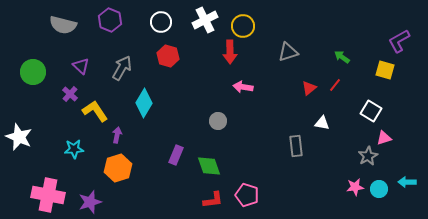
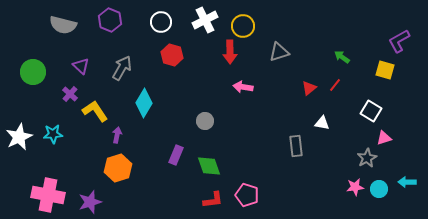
gray triangle: moved 9 px left
red hexagon: moved 4 px right, 1 px up
gray circle: moved 13 px left
white star: rotated 24 degrees clockwise
cyan star: moved 21 px left, 15 px up
gray star: moved 1 px left, 2 px down
